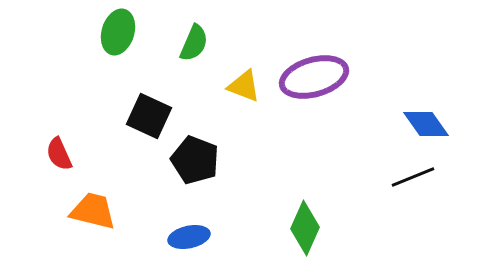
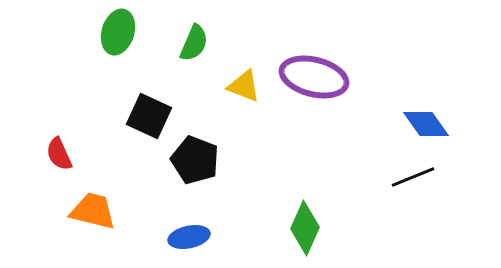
purple ellipse: rotated 30 degrees clockwise
